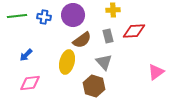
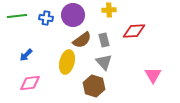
yellow cross: moved 4 px left
blue cross: moved 2 px right, 1 px down
gray rectangle: moved 4 px left, 4 px down
pink triangle: moved 3 px left, 3 px down; rotated 24 degrees counterclockwise
